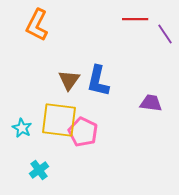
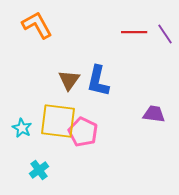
red line: moved 1 px left, 13 px down
orange L-shape: rotated 124 degrees clockwise
purple trapezoid: moved 3 px right, 11 px down
yellow square: moved 1 px left, 1 px down
